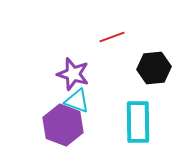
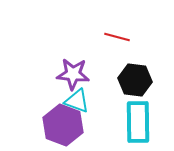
red line: moved 5 px right; rotated 35 degrees clockwise
black hexagon: moved 19 px left, 12 px down; rotated 12 degrees clockwise
purple star: rotated 12 degrees counterclockwise
